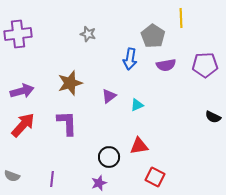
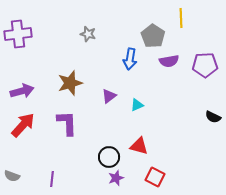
purple semicircle: moved 3 px right, 4 px up
red triangle: rotated 24 degrees clockwise
purple star: moved 17 px right, 5 px up
